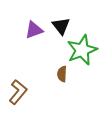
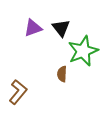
black triangle: moved 2 px down
purple triangle: moved 1 px left, 2 px up
green star: moved 1 px right, 1 px down
